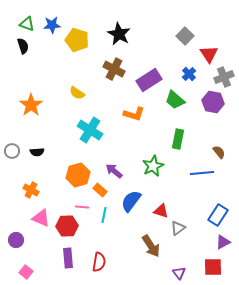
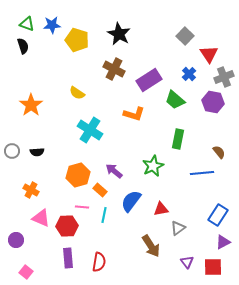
red triangle at (161, 211): moved 2 px up; rotated 28 degrees counterclockwise
purple triangle at (179, 273): moved 8 px right, 11 px up
